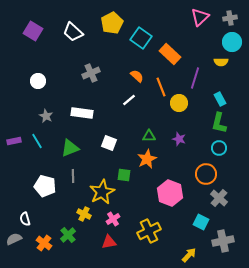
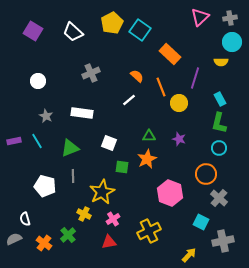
cyan square at (141, 38): moved 1 px left, 8 px up
green square at (124, 175): moved 2 px left, 8 px up
